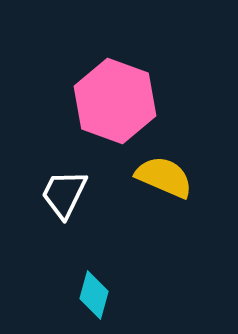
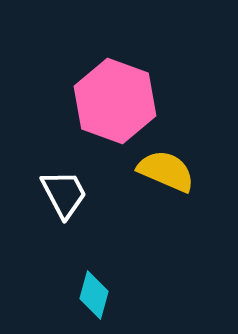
yellow semicircle: moved 2 px right, 6 px up
white trapezoid: rotated 126 degrees clockwise
